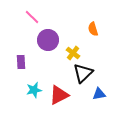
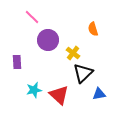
purple rectangle: moved 4 px left
red triangle: rotated 50 degrees counterclockwise
